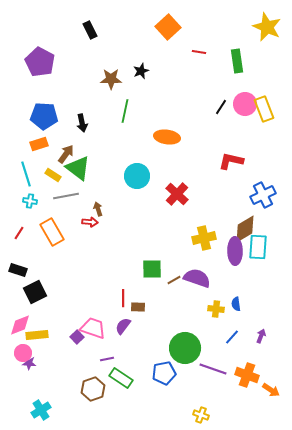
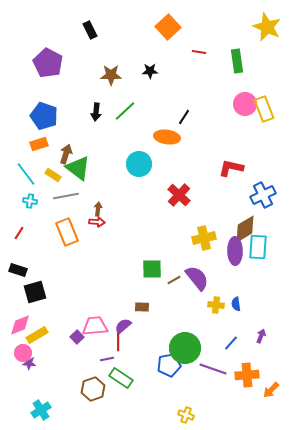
purple pentagon at (40, 62): moved 8 px right, 1 px down
black star at (141, 71): moved 9 px right; rotated 21 degrees clockwise
brown star at (111, 79): moved 4 px up
black line at (221, 107): moved 37 px left, 10 px down
green line at (125, 111): rotated 35 degrees clockwise
blue pentagon at (44, 116): rotated 16 degrees clockwise
black arrow at (82, 123): moved 14 px right, 11 px up; rotated 18 degrees clockwise
brown arrow at (66, 154): rotated 18 degrees counterclockwise
red L-shape at (231, 161): moved 7 px down
cyan line at (26, 174): rotated 20 degrees counterclockwise
cyan circle at (137, 176): moved 2 px right, 12 px up
red cross at (177, 194): moved 2 px right, 1 px down
brown arrow at (98, 209): rotated 24 degrees clockwise
red arrow at (90, 222): moved 7 px right
orange rectangle at (52, 232): moved 15 px right; rotated 8 degrees clockwise
purple semicircle at (197, 278): rotated 32 degrees clockwise
black square at (35, 292): rotated 10 degrees clockwise
red line at (123, 298): moved 5 px left, 44 px down
brown rectangle at (138, 307): moved 4 px right
yellow cross at (216, 309): moved 4 px up
purple semicircle at (123, 326): rotated 12 degrees clockwise
pink trapezoid at (93, 328): moved 2 px right, 2 px up; rotated 24 degrees counterclockwise
yellow rectangle at (37, 335): rotated 25 degrees counterclockwise
blue line at (232, 337): moved 1 px left, 6 px down
blue pentagon at (164, 373): moved 5 px right, 8 px up
orange cross at (247, 375): rotated 25 degrees counterclockwise
orange arrow at (271, 390): rotated 102 degrees clockwise
yellow cross at (201, 415): moved 15 px left
